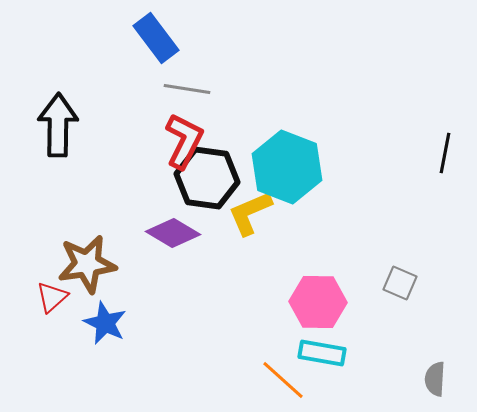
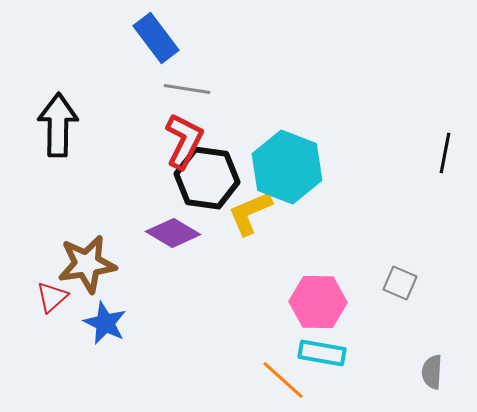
gray semicircle: moved 3 px left, 7 px up
